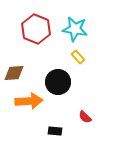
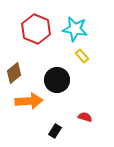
yellow rectangle: moved 4 px right, 1 px up
brown diamond: rotated 35 degrees counterclockwise
black circle: moved 1 px left, 2 px up
red semicircle: rotated 152 degrees clockwise
black rectangle: rotated 64 degrees counterclockwise
